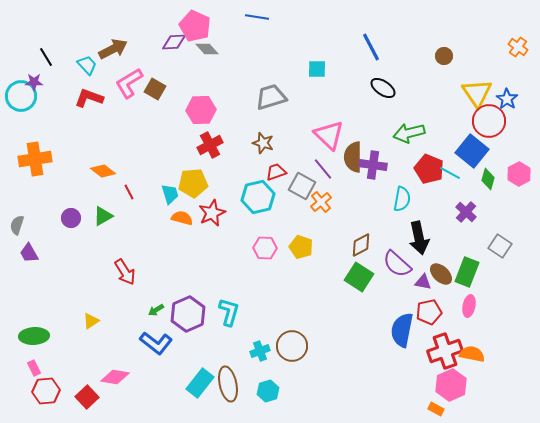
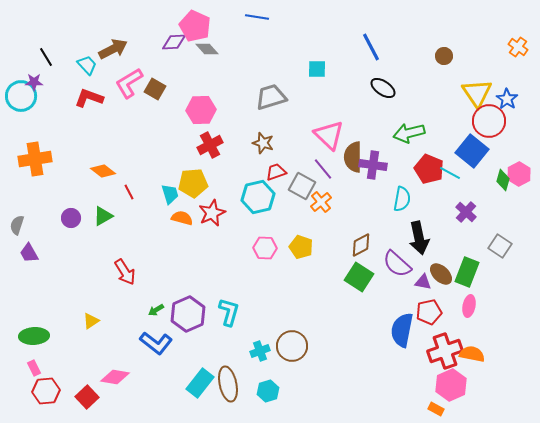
green diamond at (488, 179): moved 15 px right, 1 px down
